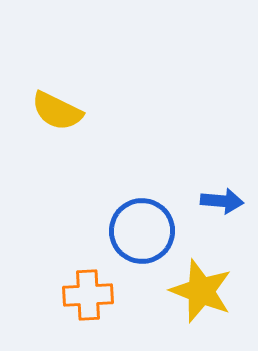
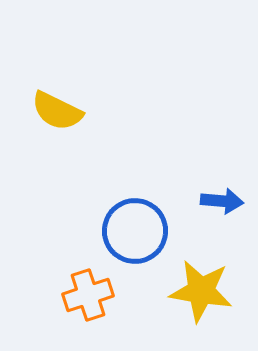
blue circle: moved 7 px left
yellow star: rotated 12 degrees counterclockwise
orange cross: rotated 15 degrees counterclockwise
